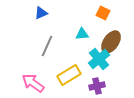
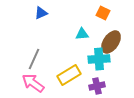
gray line: moved 13 px left, 13 px down
cyan cross: rotated 35 degrees clockwise
